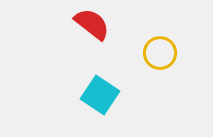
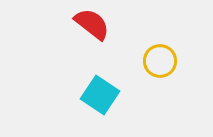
yellow circle: moved 8 px down
